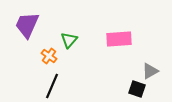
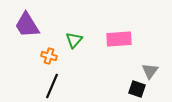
purple trapezoid: rotated 56 degrees counterclockwise
green triangle: moved 5 px right
orange cross: rotated 21 degrees counterclockwise
gray triangle: rotated 24 degrees counterclockwise
